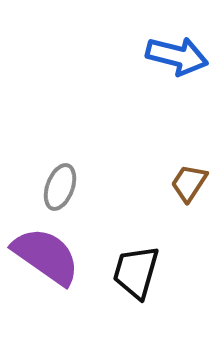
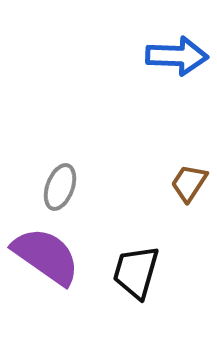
blue arrow: rotated 12 degrees counterclockwise
